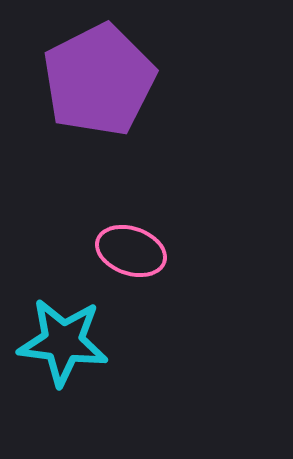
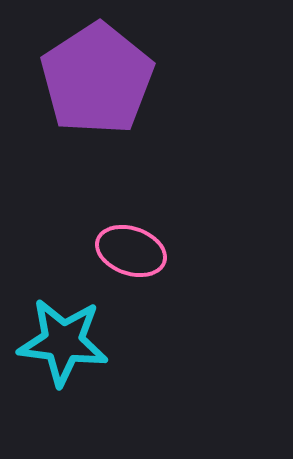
purple pentagon: moved 2 px left, 1 px up; rotated 6 degrees counterclockwise
